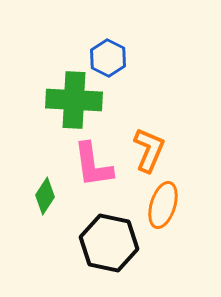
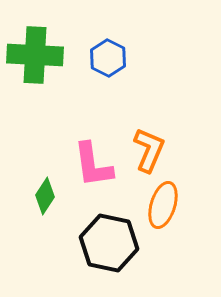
green cross: moved 39 px left, 45 px up
